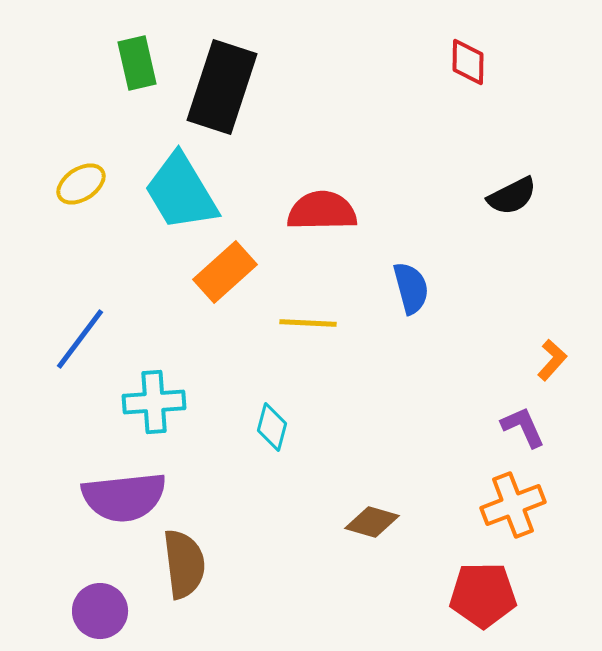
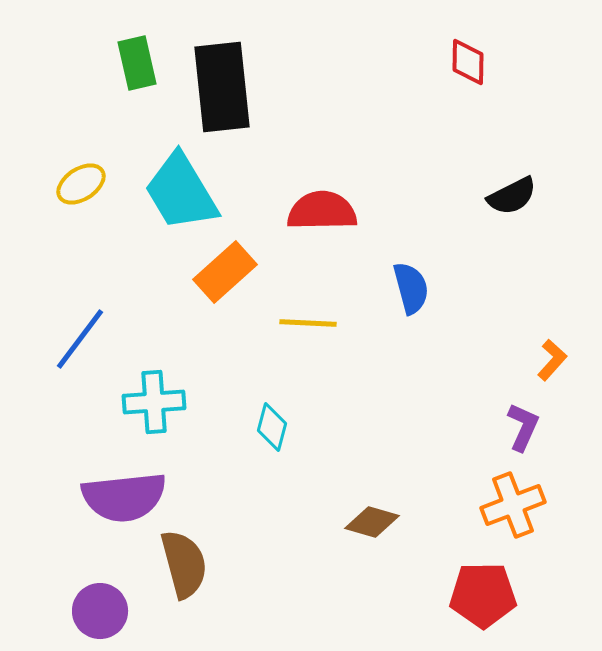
black rectangle: rotated 24 degrees counterclockwise
purple L-shape: rotated 48 degrees clockwise
brown semicircle: rotated 8 degrees counterclockwise
